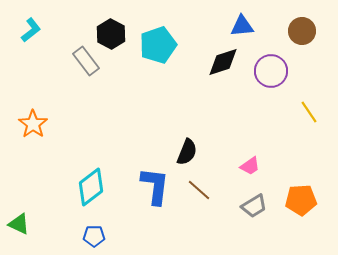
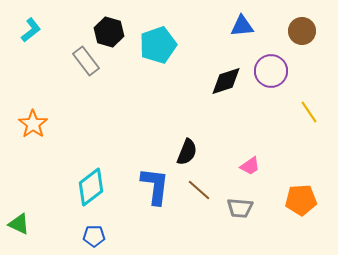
black hexagon: moved 2 px left, 2 px up; rotated 12 degrees counterclockwise
black diamond: moved 3 px right, 19 px down
gray trapezoid: moved 14 px left, 2 px down; rotated 36 degrees clockwise
